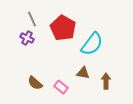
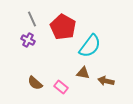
red pentagon: moved 1 px up
purple cross: moved 1 px right, 2 px down
cyan semicircle: moved 2 px left, 2 px down
brown arrow: rotated 77 degrees counterclockwise
